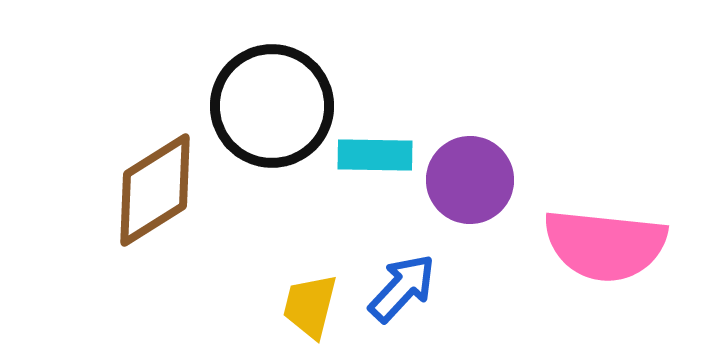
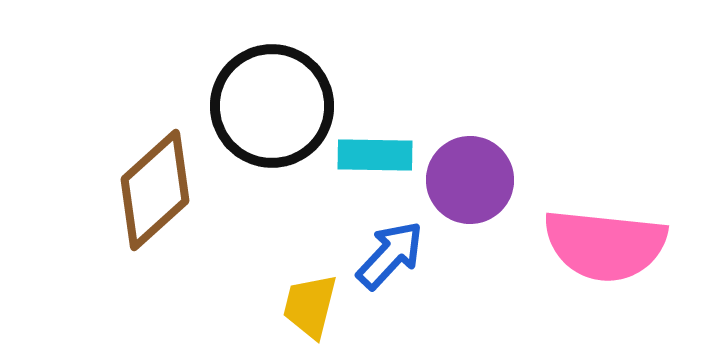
brown diamond: rotated 10 degrees counterclockwise
blue arrow: moved 12 px left, 33 px up
